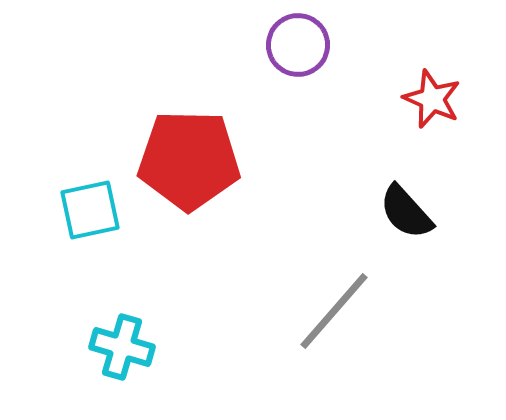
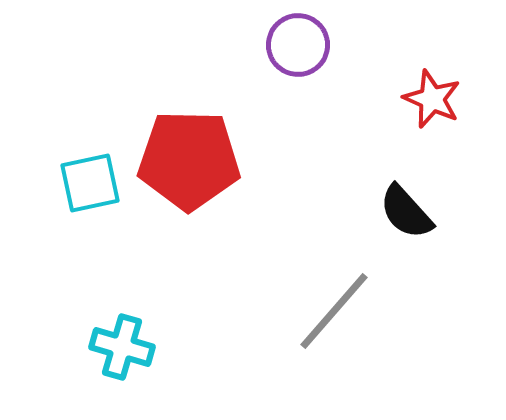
cyan square: moved 27 px up
